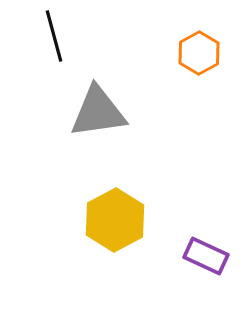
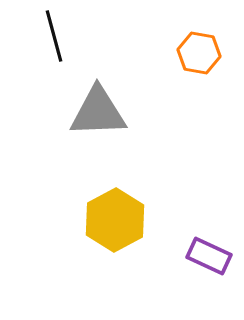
orange hexagon: rotated 21 degrees counterclockwise
gray triangle: rotated 6 degrees clockwise
purple rectangle: moved 3 px right
